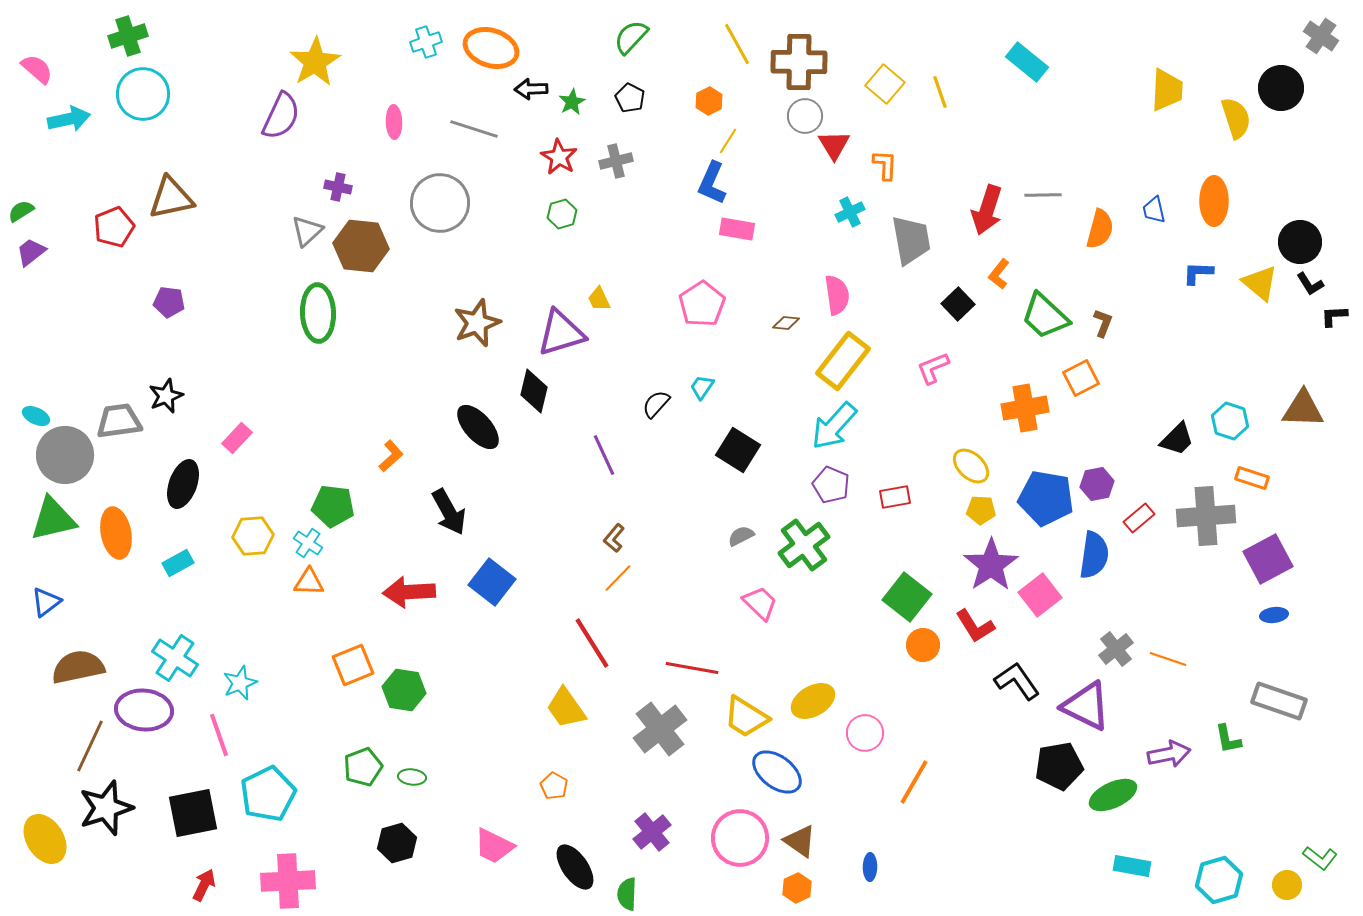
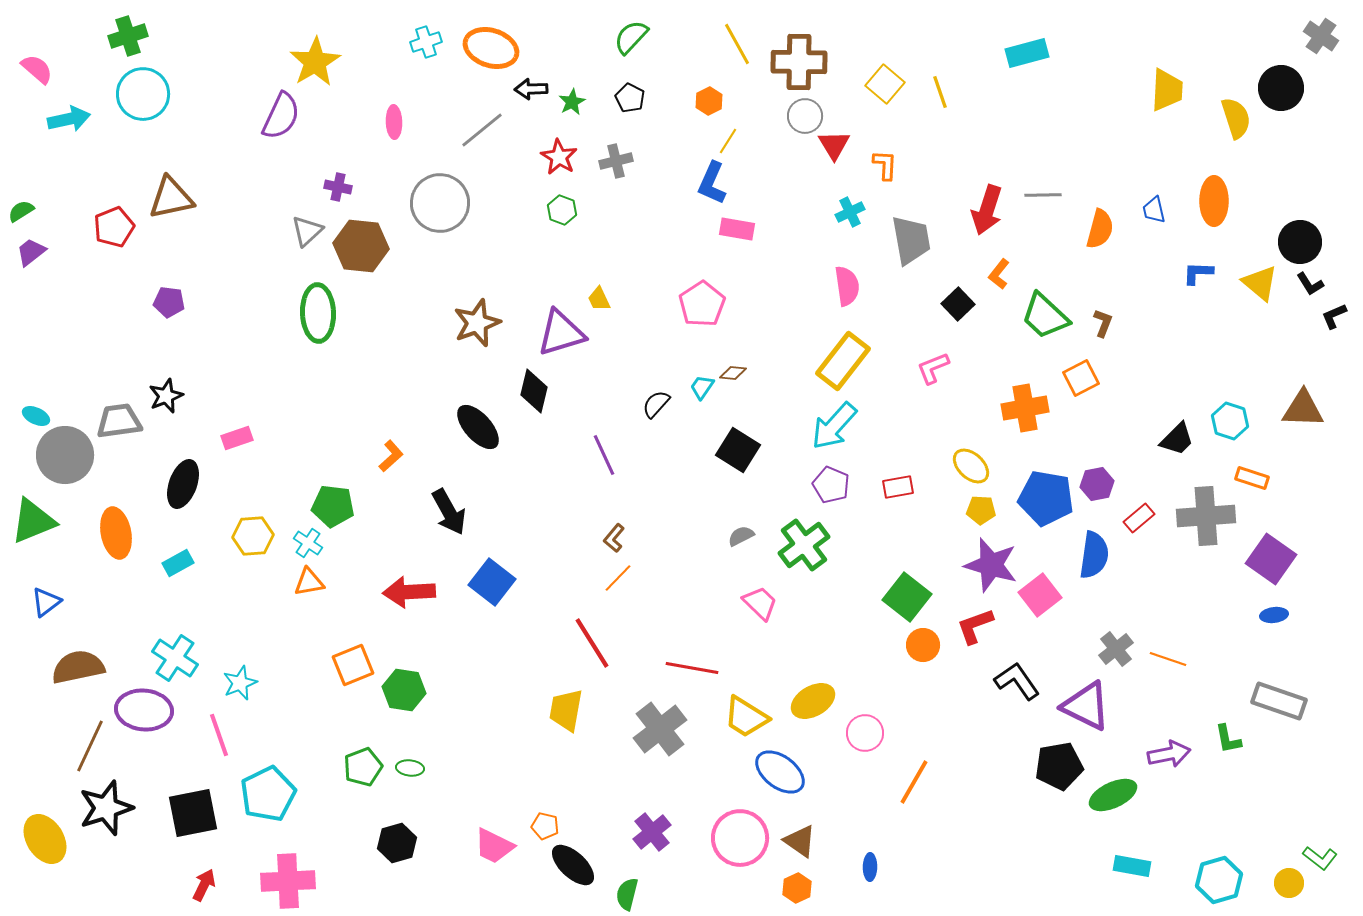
cyan rectangle at (1027, 62): moved 9 px up; rotated 54 degrees counterclockwise
gray line at (474, 129): moved 8 px right, 1 px down; rotated 57 degrees counterclockwise
green hexagon at (562, 214): moved 4 px up; rotated 24 degrees counterclockwise
pink semicircle at (837, 295): moved 10 px right, 9 px up
black L-shape at (1334, 316): rotated 20 degrees counterclockwise
brown diamond at (786, 323): moved 53 px left, 50 px down
pink rectangle at (237, 438): rotated 28 degrees clockwise
red rectangle at (895, 497): moved 3 px right, 10 px up
green triangle at (53, 519): moved 20 px left, 2 px down; rotated 9 degrees counterclockwise
purple square at (1268, 559): moved 3 px right; rotated 27 degrees counterclockwise
purple star at (991, 565): rotated 22 degrees counterclockwise
orange triangle at (309, 582): rotated 12 degrees counterclockwise
red L-shape at (975, 626): rotated 102 degrees clockwise
yellow trapezoid at (566, 708): moved 2 px down; rotated 45 degrees clockwise
blue ellipse at (777, 772): moved 3 px right
green ellipse at (412, 777): moved 2 px left, 9 px up
orange pentagon at (554, 786): moved 9 px left, 40 px down; rotated 16 degrees counterclockwise
black ellipse at (575, 867): moved 2 px left, 2 px up; rotated 12 degrees counterclockwise
yellow circle at (1287, 885): moved 2 px right, 2 px up
green semicircle at (627, 894): rotated 12 degrees clockwise
